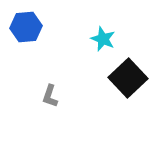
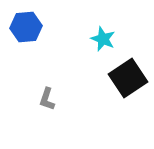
black square: rotated 9 degrees clockwise
gray L-shape: moved 3 px left, 3 px down
